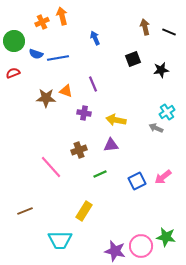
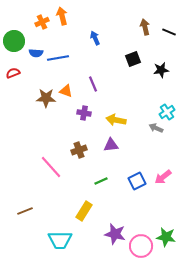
blue semicircle: moved 1 px up; rotated 16 degrees counterclockwise
green line: moved 1 px right, 7 px down
purple star: moved 17 px up
